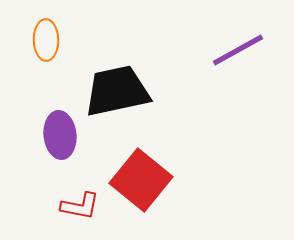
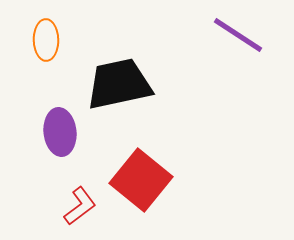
purple line: moved 15 px up; rotated 62 degrees clockwise
black trapezoid: moved 2 px right, 7 px up
purple ellipse: moved 3 px up
red L-shape: rotated 48 degrees counterclockwise
